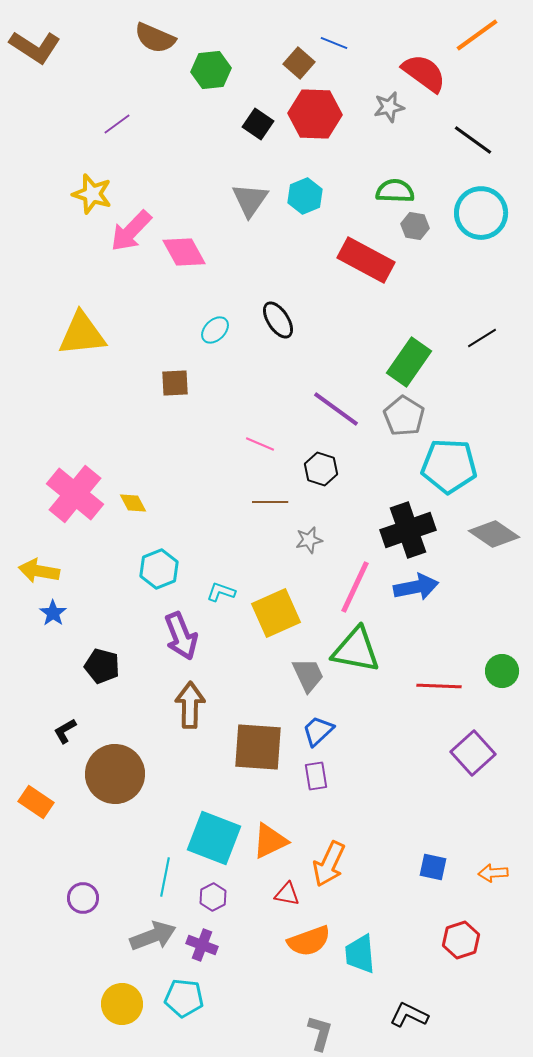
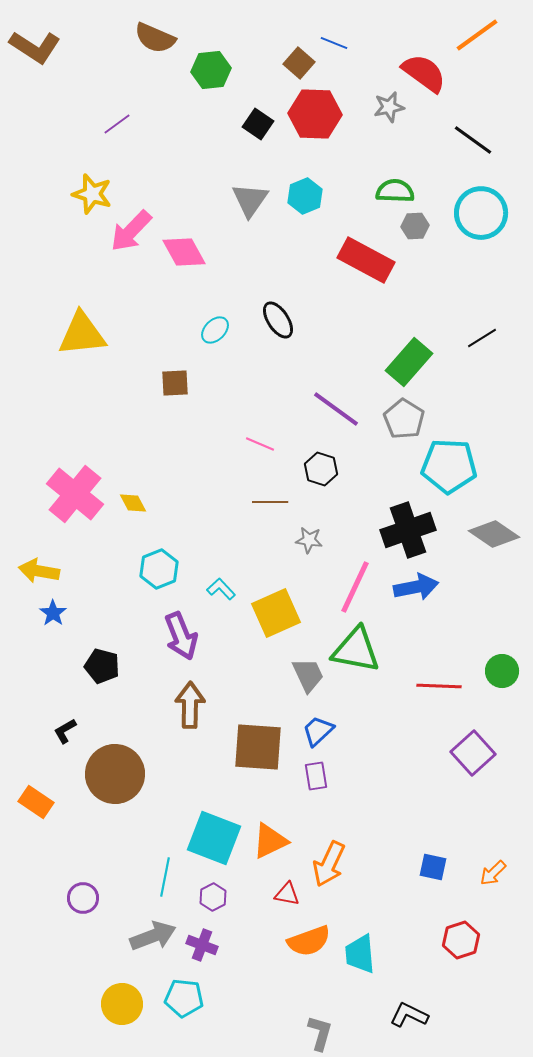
gray hexagon at (415, 226): rotated 12 degrees counterclockwise
green rectangle at (409, 362): rotated 6 degrees clockwise
gray pentagon at (404, 416): moved 3 px down
gray star at (309, 540): rotated 20 degrees clockwise
cyan L-shape at (221, 592): moved 3 px up; rotated 28 degrees clockwise
orange arrow at (493, 873): rotated 40 degrees counterclockwise
